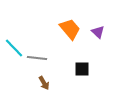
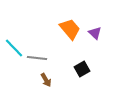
purple triangle: moved 3 px left, 1 px down
black square: rotated 28 degrees counterclockwise
brown arrow: moved 2 px right, 3 px up
